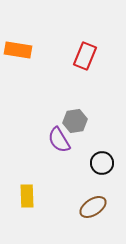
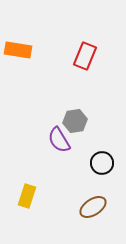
yellow rectangle: rotated 20 degrees clockwise
